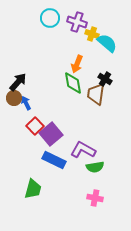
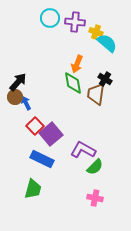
purple cross: moved 2 px left; rotated 12 degrees counterclockwise
yellow cross: moved 4 px right, 2 px up
brown circle: moved 1 px right, 1 px up
blue rectangle: moved 12 px left, 1 px up
green semicircle: rotated 36 degrees counterclockwise
